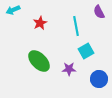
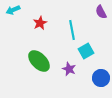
purple semicircle: moved 2 px right
cyan line: moved 4 px left, 4 px down
purple star: rotated 24 degrees clockwise
blue circle: moved 2 px right, 1 px up
